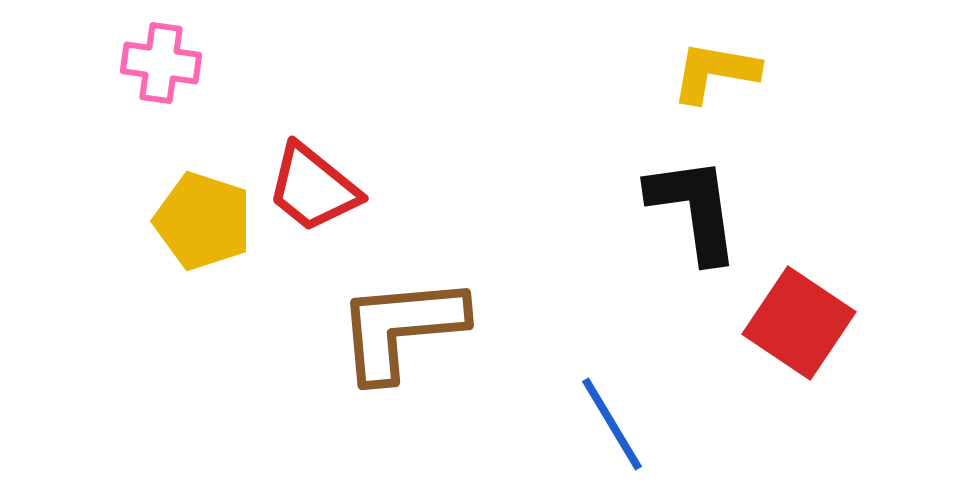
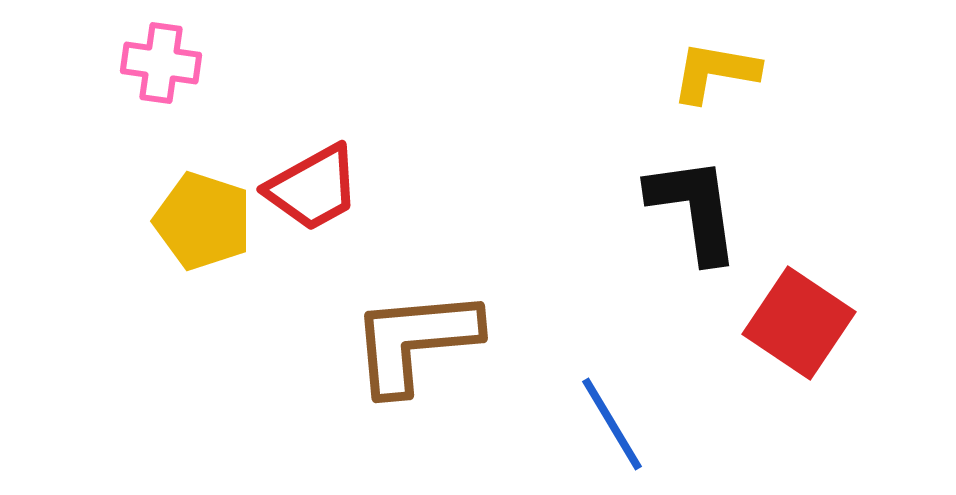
red trapezoid: rotated 68 degrees counterclockwise
brown L-shape: moved 14 px right, 13 px down
